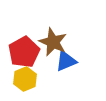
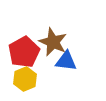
blue triangle: rotated 30 degrees clockwise
